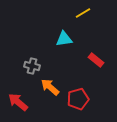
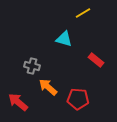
cyan triangle: rotated 24 degrees clockwise
orange arrow: moved 2 px left
red pentagon: rotated 20 degrees clockwise
